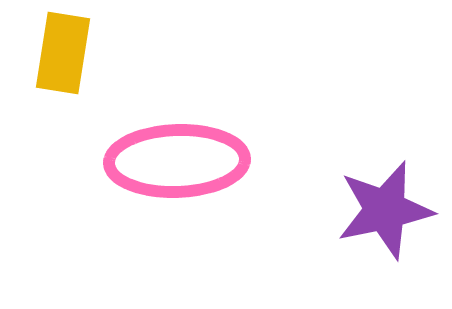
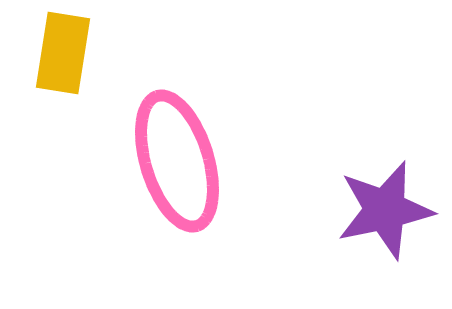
pink ellipse: rotated 75 degrees clockwise
